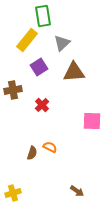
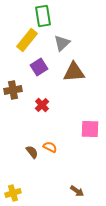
pink square: moved 2 px left, 8 px down
brown semicircle: moved 1 px up; rotated 56 degrees counterclockwise
